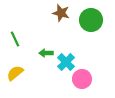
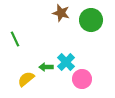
green arrow: moved 14 px down
yellow semicircle: moved 11 px right, 6 px down
